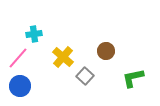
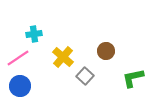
pink line: rotated 15 degrees clockwise
